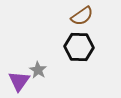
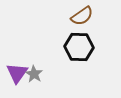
gray star: moved 4 px left, 4 px down
purple triangle: moved 2 px left, 8 px up
